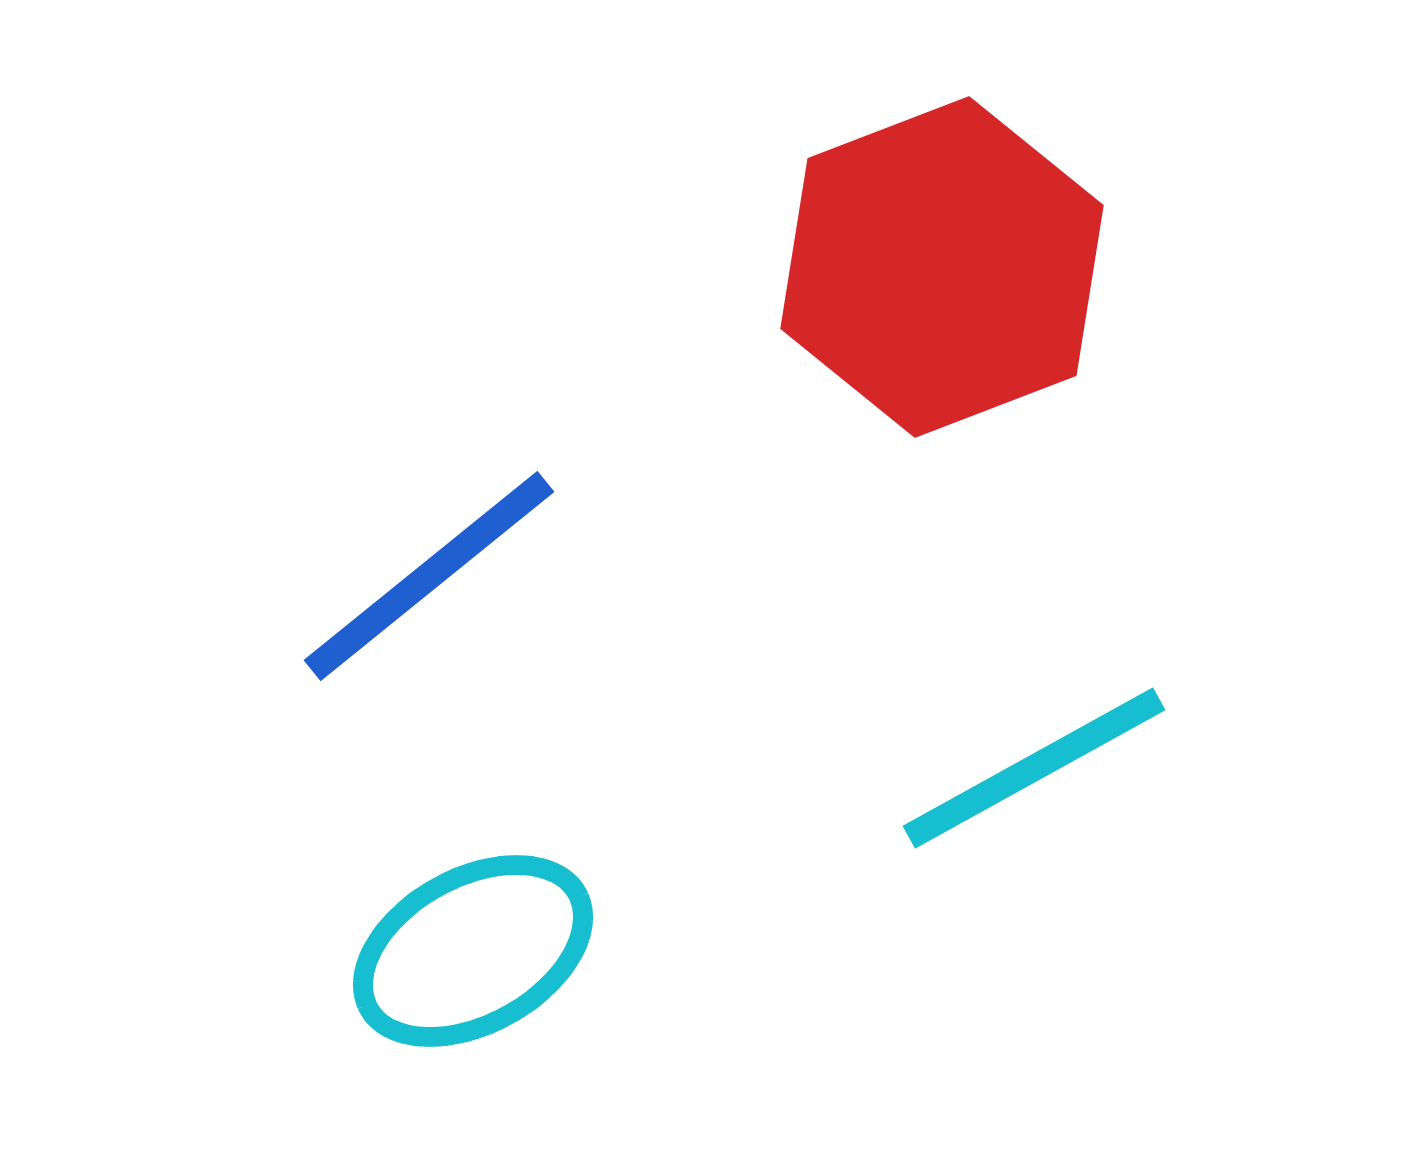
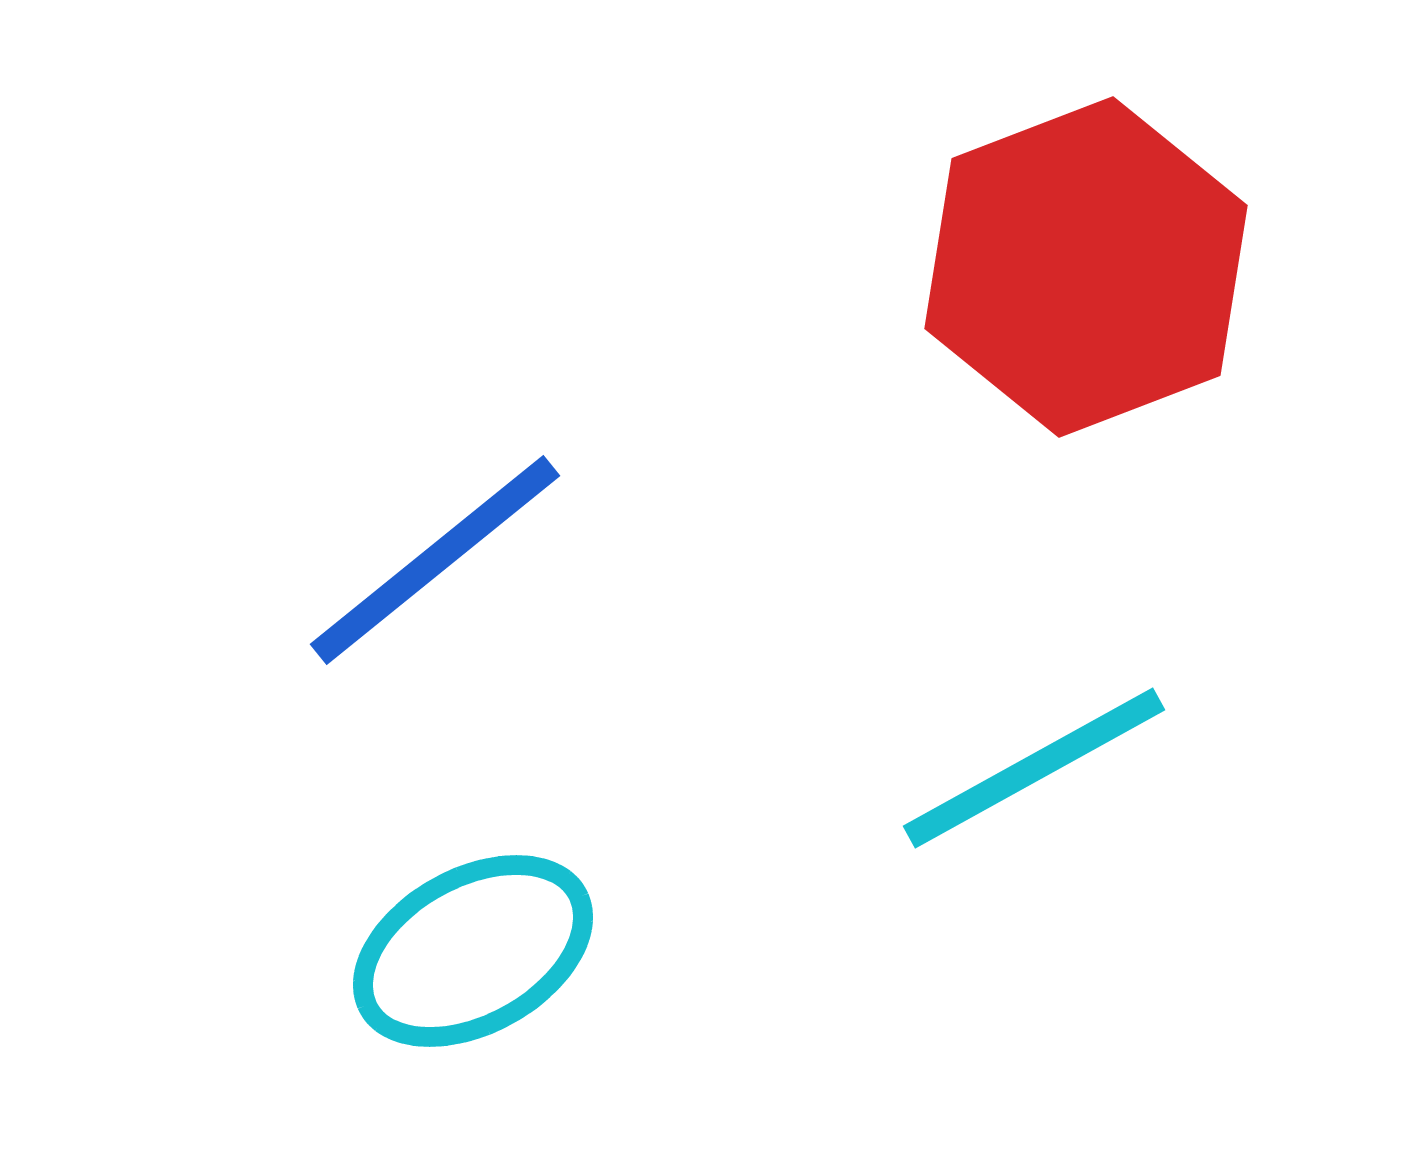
red hexagon: moved 144 px right
blue line: moved 6 px right, 16 px up
